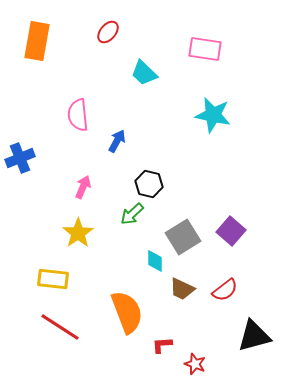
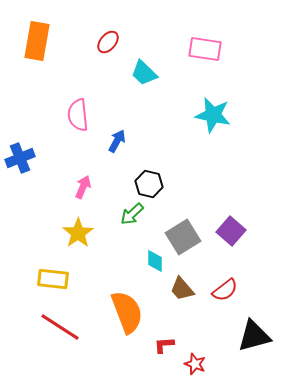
red ellipse: moved 10 px down
brown trapezoid: rotated 24 degrees clockwise
red L-shape: moved 2 px right
